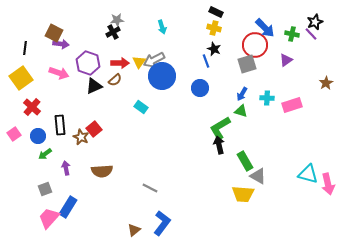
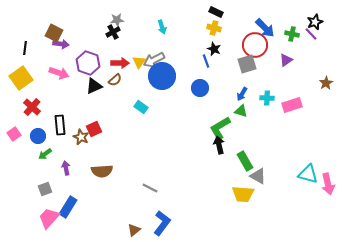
red square at (94, 129): rotated 14 degrees clockwise
